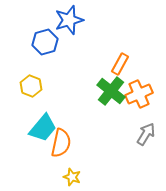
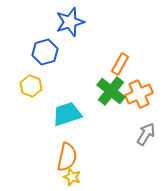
blue star: moved 1 px right, 2 px down
blue hexagon: moved 10 px down
cyan trapezoid: moved 24 px right, 14 px up; rotated 148 degrees counterclockwise
orange semicircle: moved 6 px right, 14 px down
